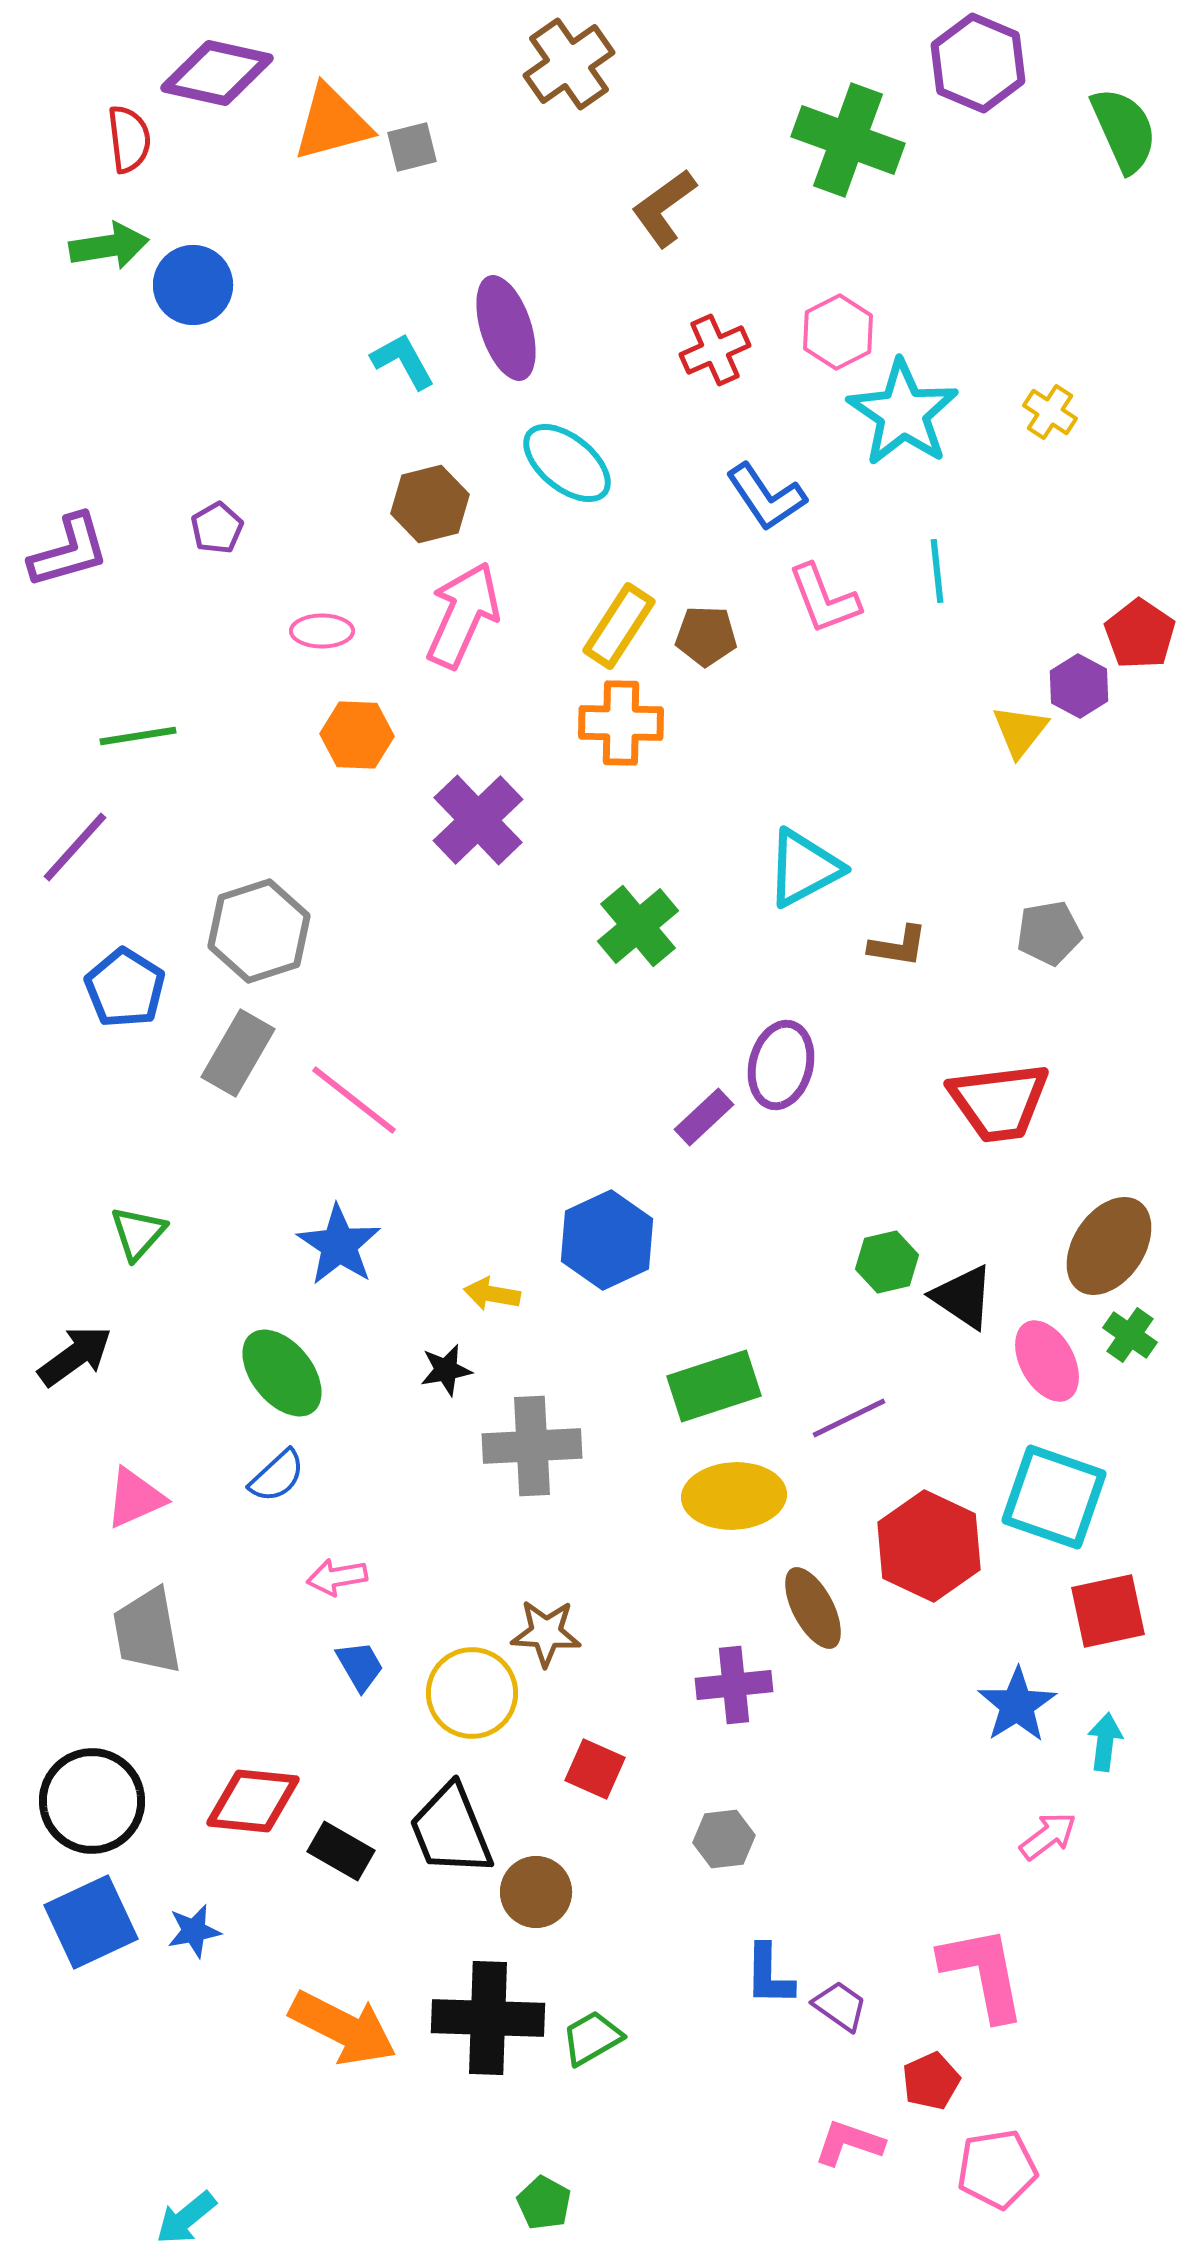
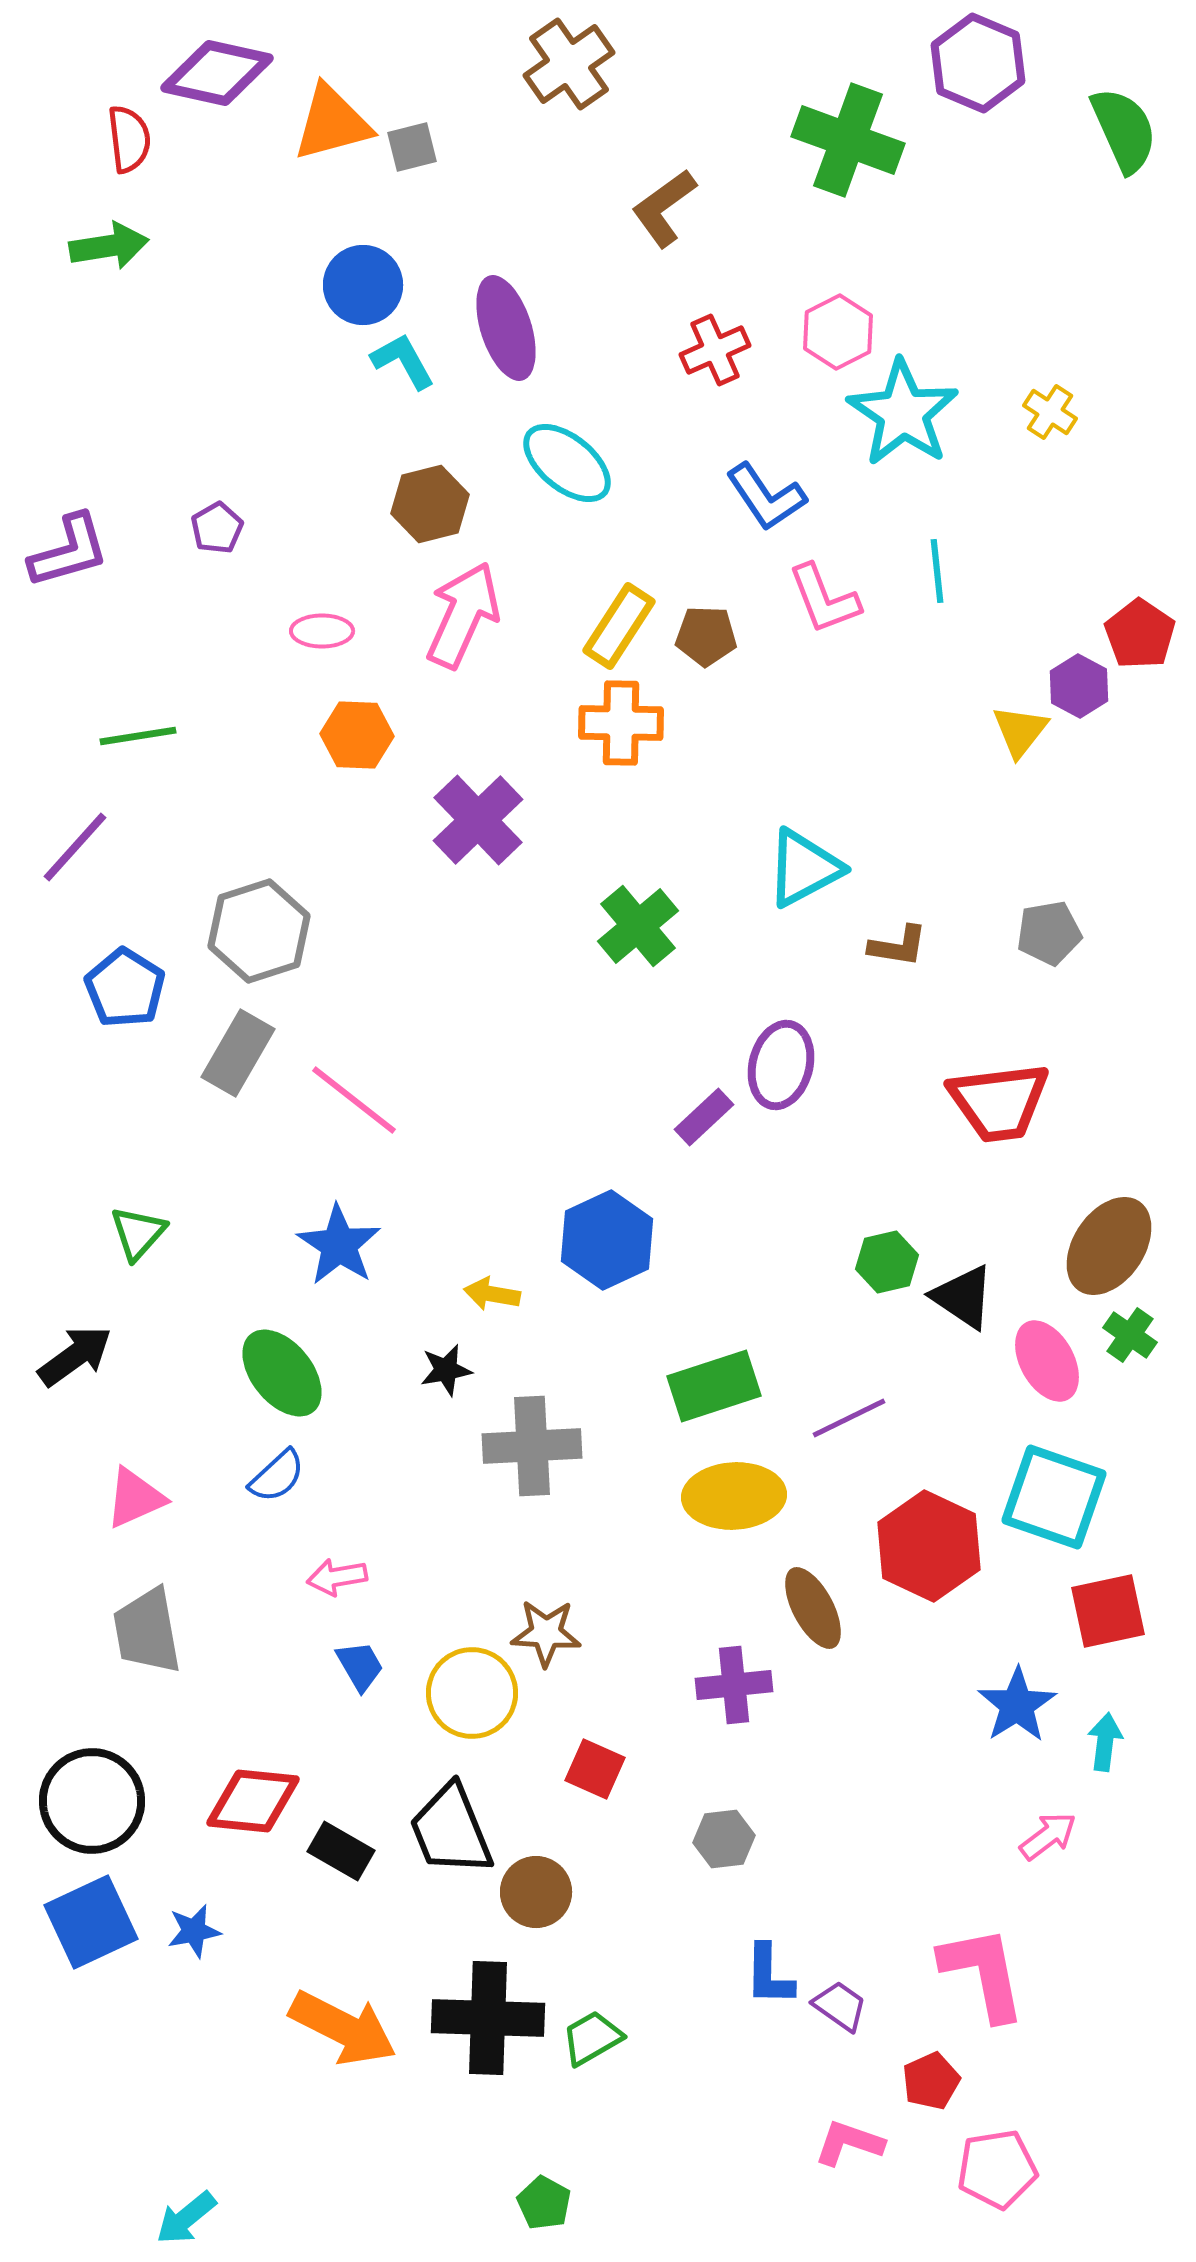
blue circle at (193, 285): moved 170 px right
